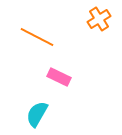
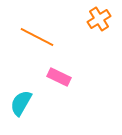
cyan semicircle: moved 16 px left, 11 px up
